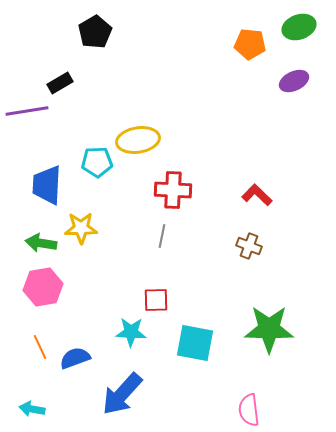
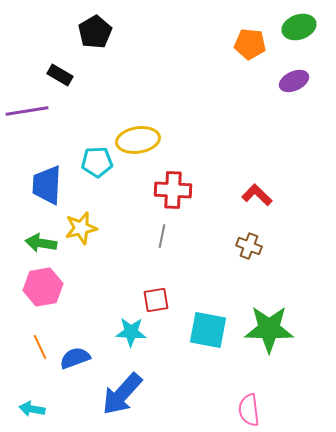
black rectangle: moved 8 px up; rotated 60 degrees clockwise
yellow star: rotated 12 degrees counterclockwise
red square: rotated 8 degrees counterclockwise
cyan square: moved 13 px right, 13 px up
